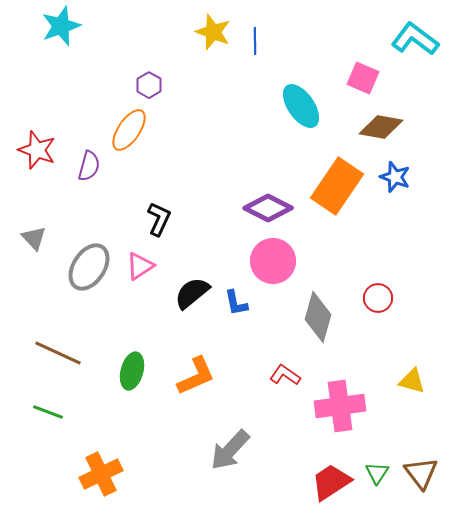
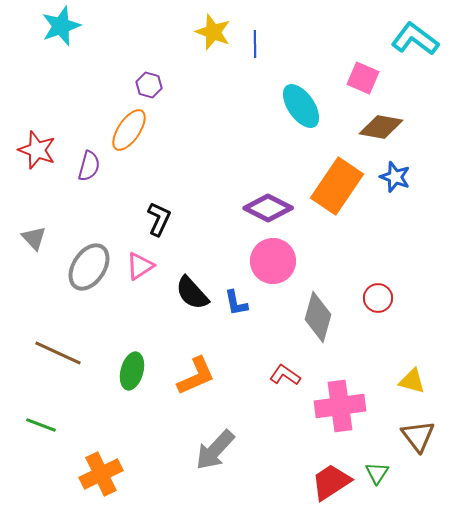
blue line: moved 3 px down
purple hexagon: rotated 15 degrees counterclockwise
black semicircle: rotated 93 degrees counterclockwise
green line: moved 7 px left, 13 px down
gray arrow: moved 15 px left
brown triangle: moved 3 px left, 37 px up
